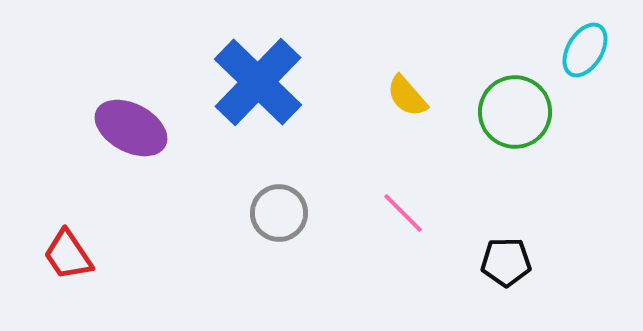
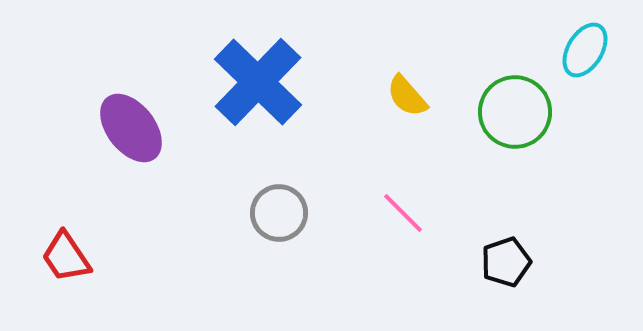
purple ellipse: rotated 24 degrees clockwise
red trapezoid: moved 2 px left, 2 px down
black pentagon: rotated 18 degrees counterclockwise
